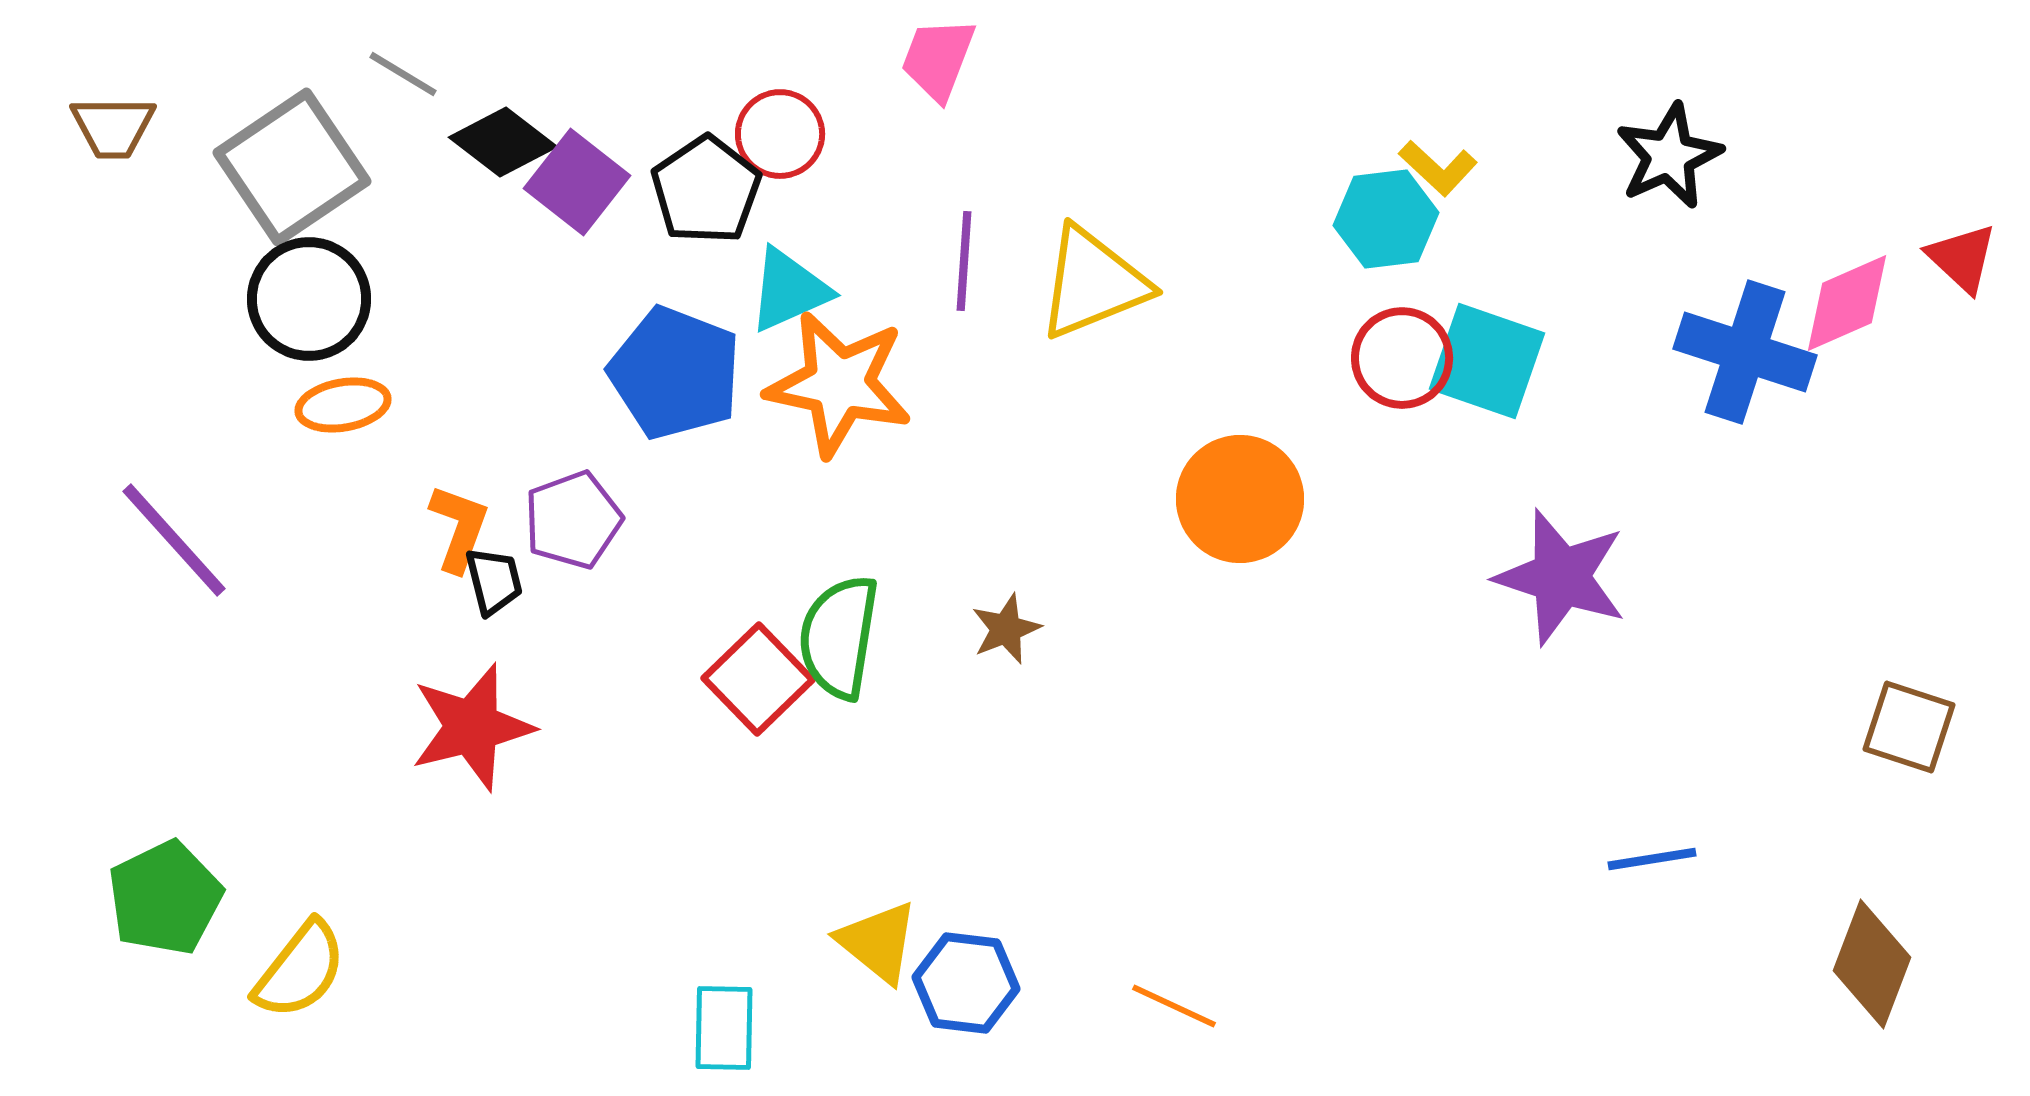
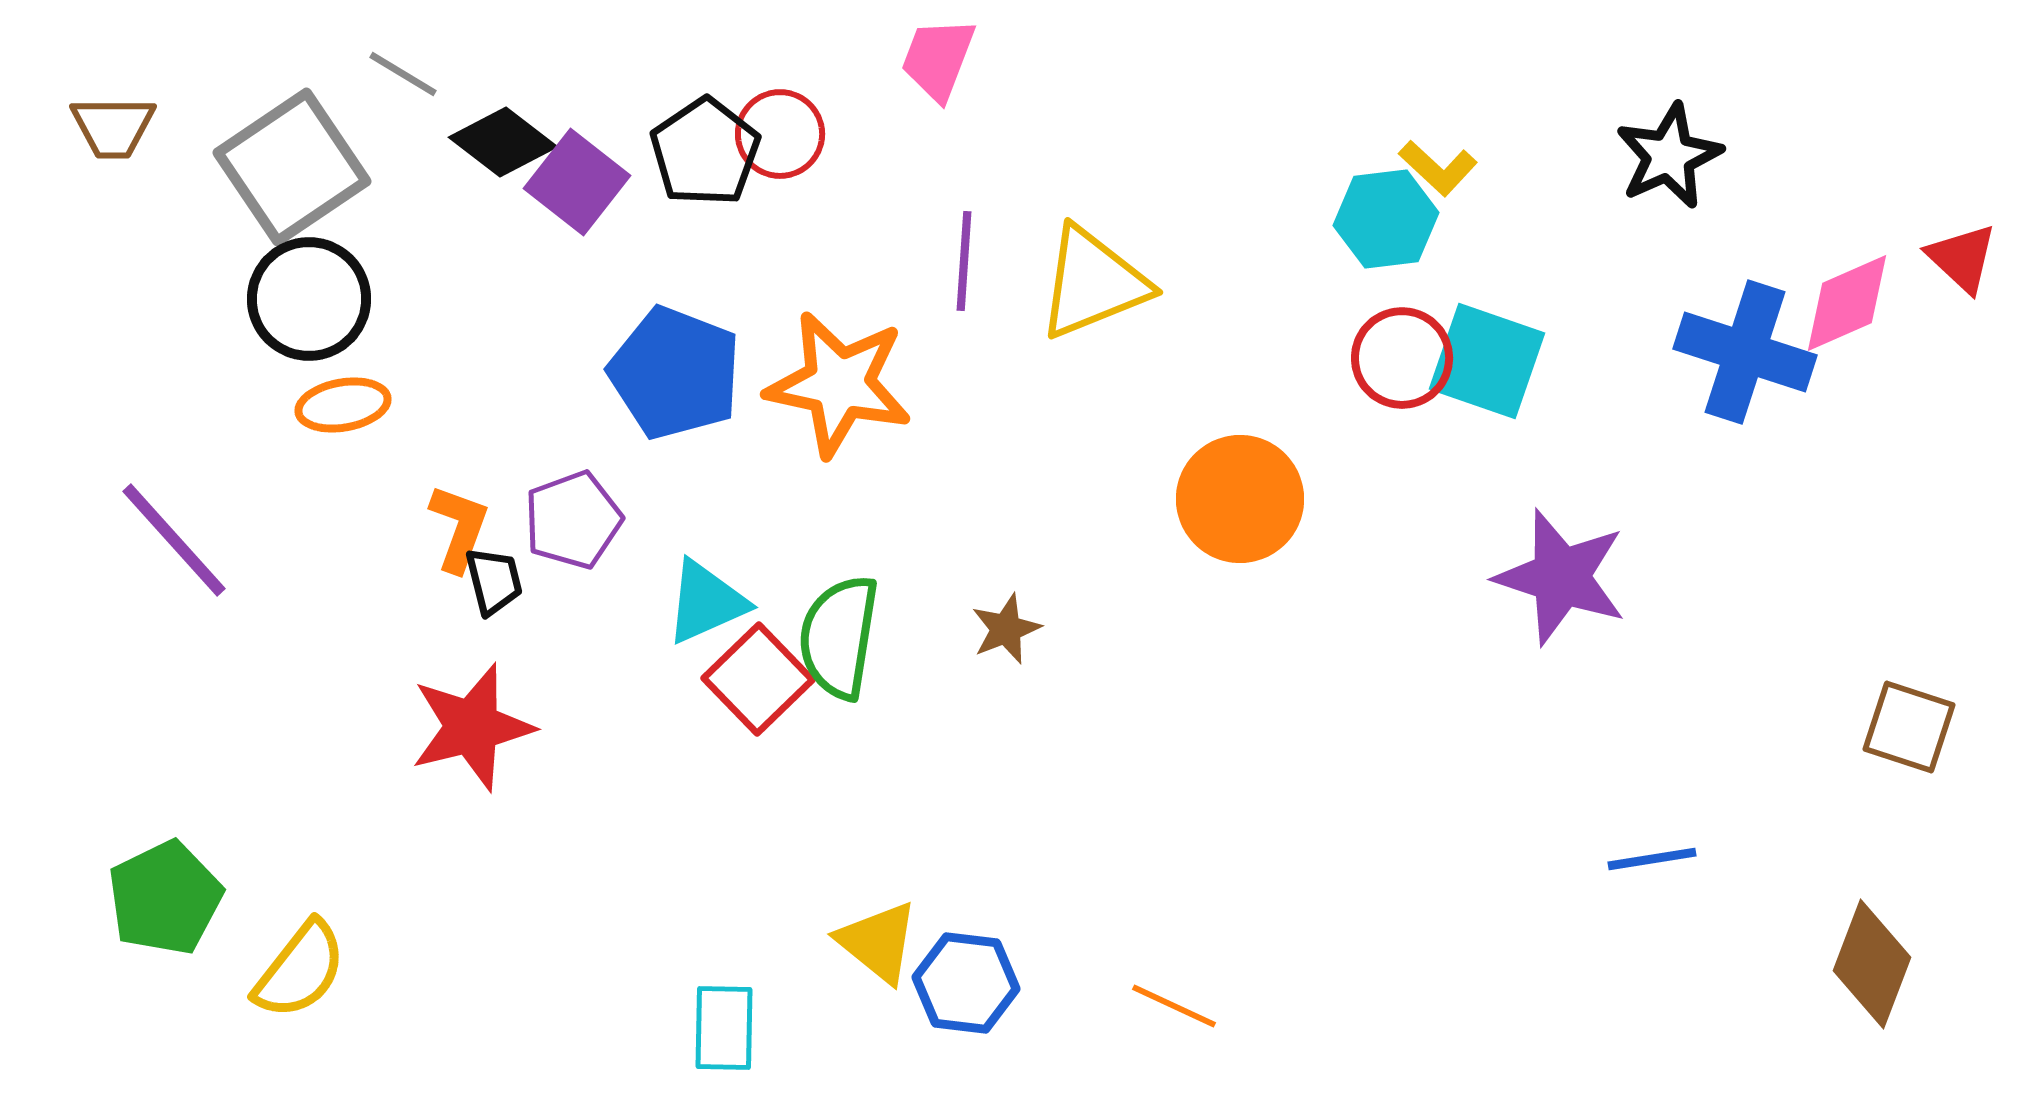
black pentagon at (706, 190): moved 1 px left, 38 px up
cyan triangle at (789, 290): moved 83 px left, 312 px down
